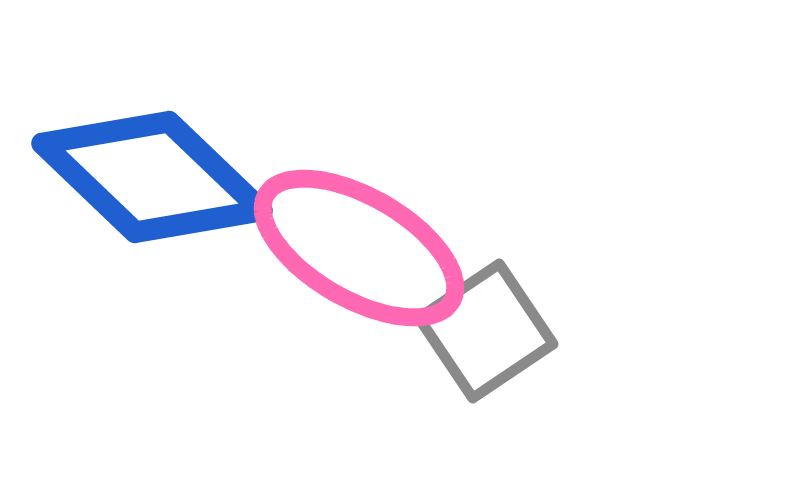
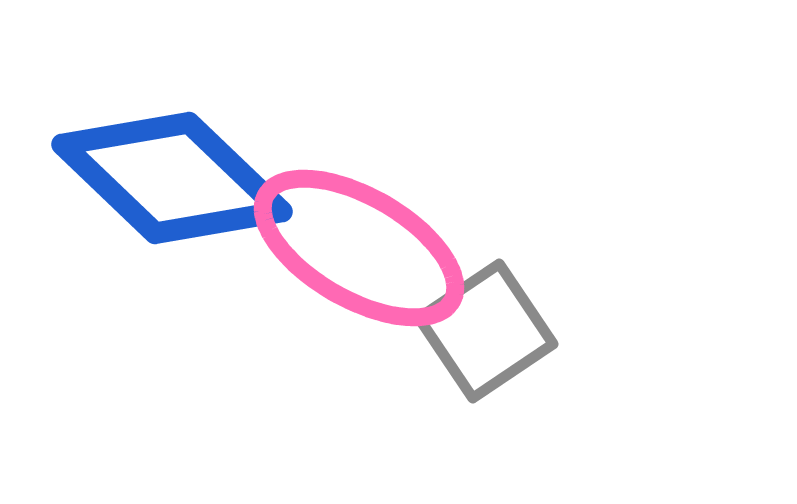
blue diamond: moved 20 px right, 1 px down
